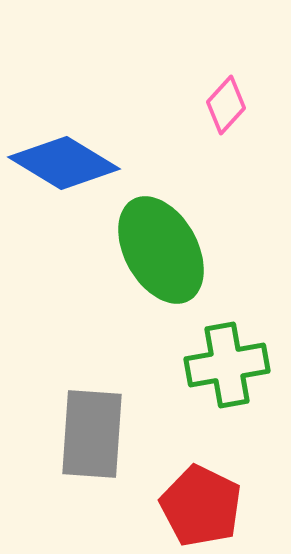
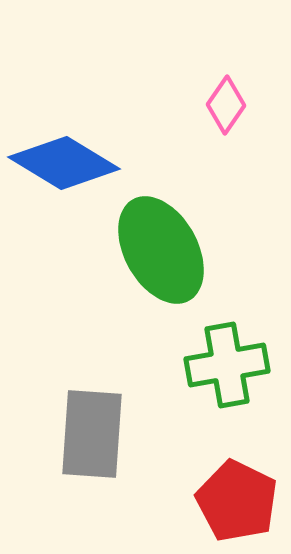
pink diamond: rotated 8 degrees counterclockwise
red pentagon: moved 36 px right, 5 px up
